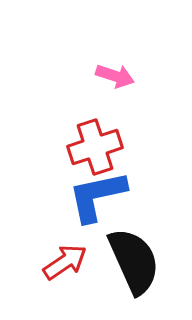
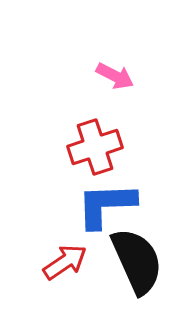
pink arrow: rotated 9 degrees clockwise
blue L-shape: moved 9 px right, 9 px down; rotated 10 degrees clockwise
black semicircle: moved 3 px right
